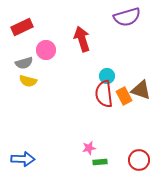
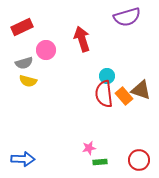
orange rectangle: rotated 12 degrees counterclockwise
